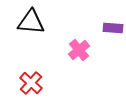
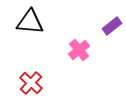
black triangle: moved 1 px left
purple rectangle: moved 1 px left, 2 px up; rotated 42 degrees counterclockwise
